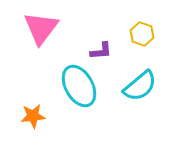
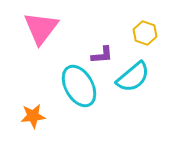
yellow hexagon: moved 3 px right, 1 px up
purple L-shape: moved 1 px right, 4 px down
cyan semicircle: moved 7 px left, 9 px up
